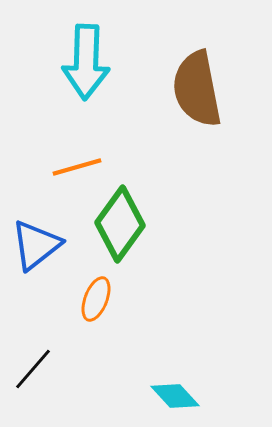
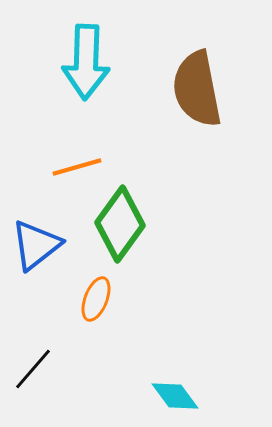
cyan diamond: rotated 6 degrees clockwise
